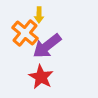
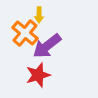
red star: moved 3 px left, 2 px up; rotated 25 degrees clockwise
